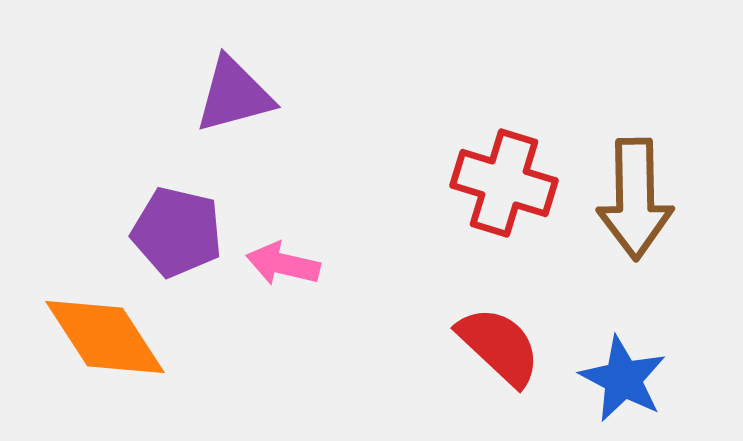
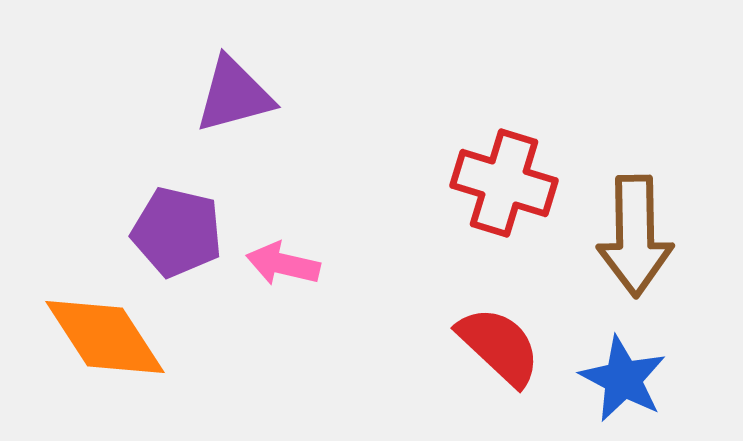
brown arrow: moved 37 px down
